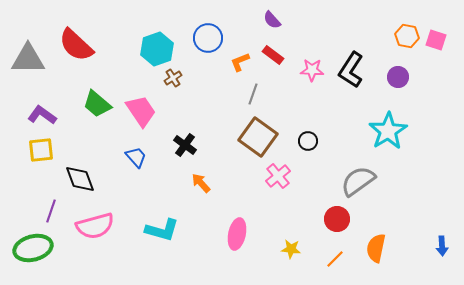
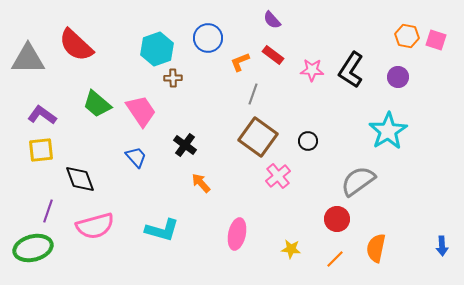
brown cross: rotated 30 degrees clockwise
purple line: moved 3 px left
